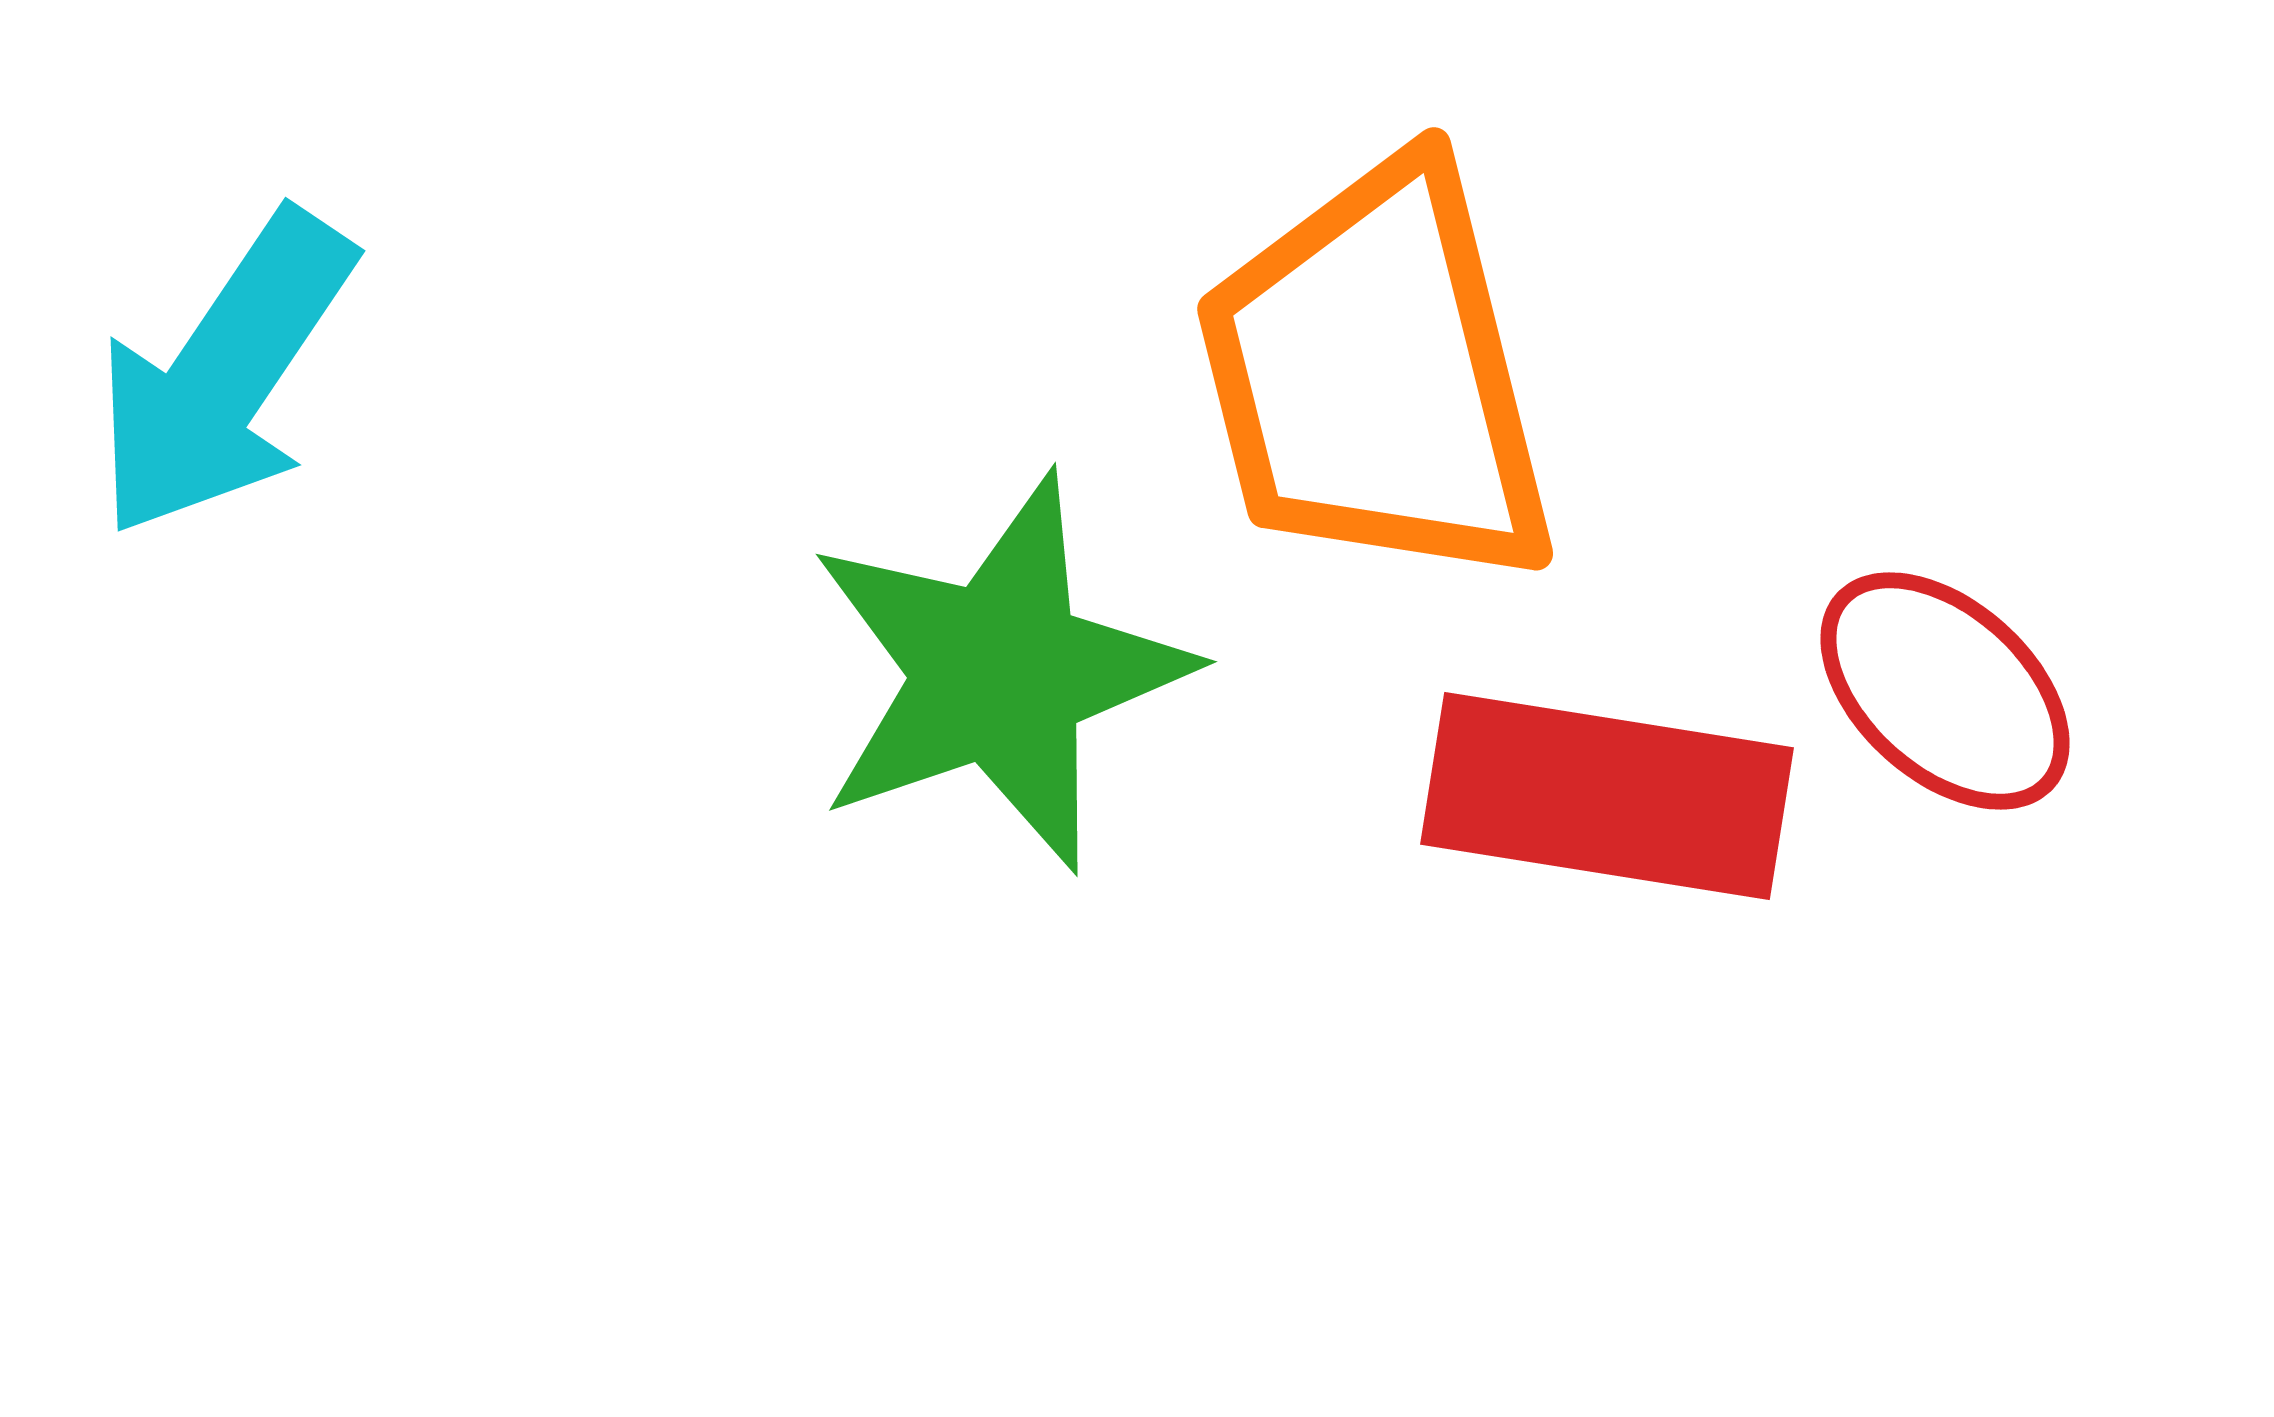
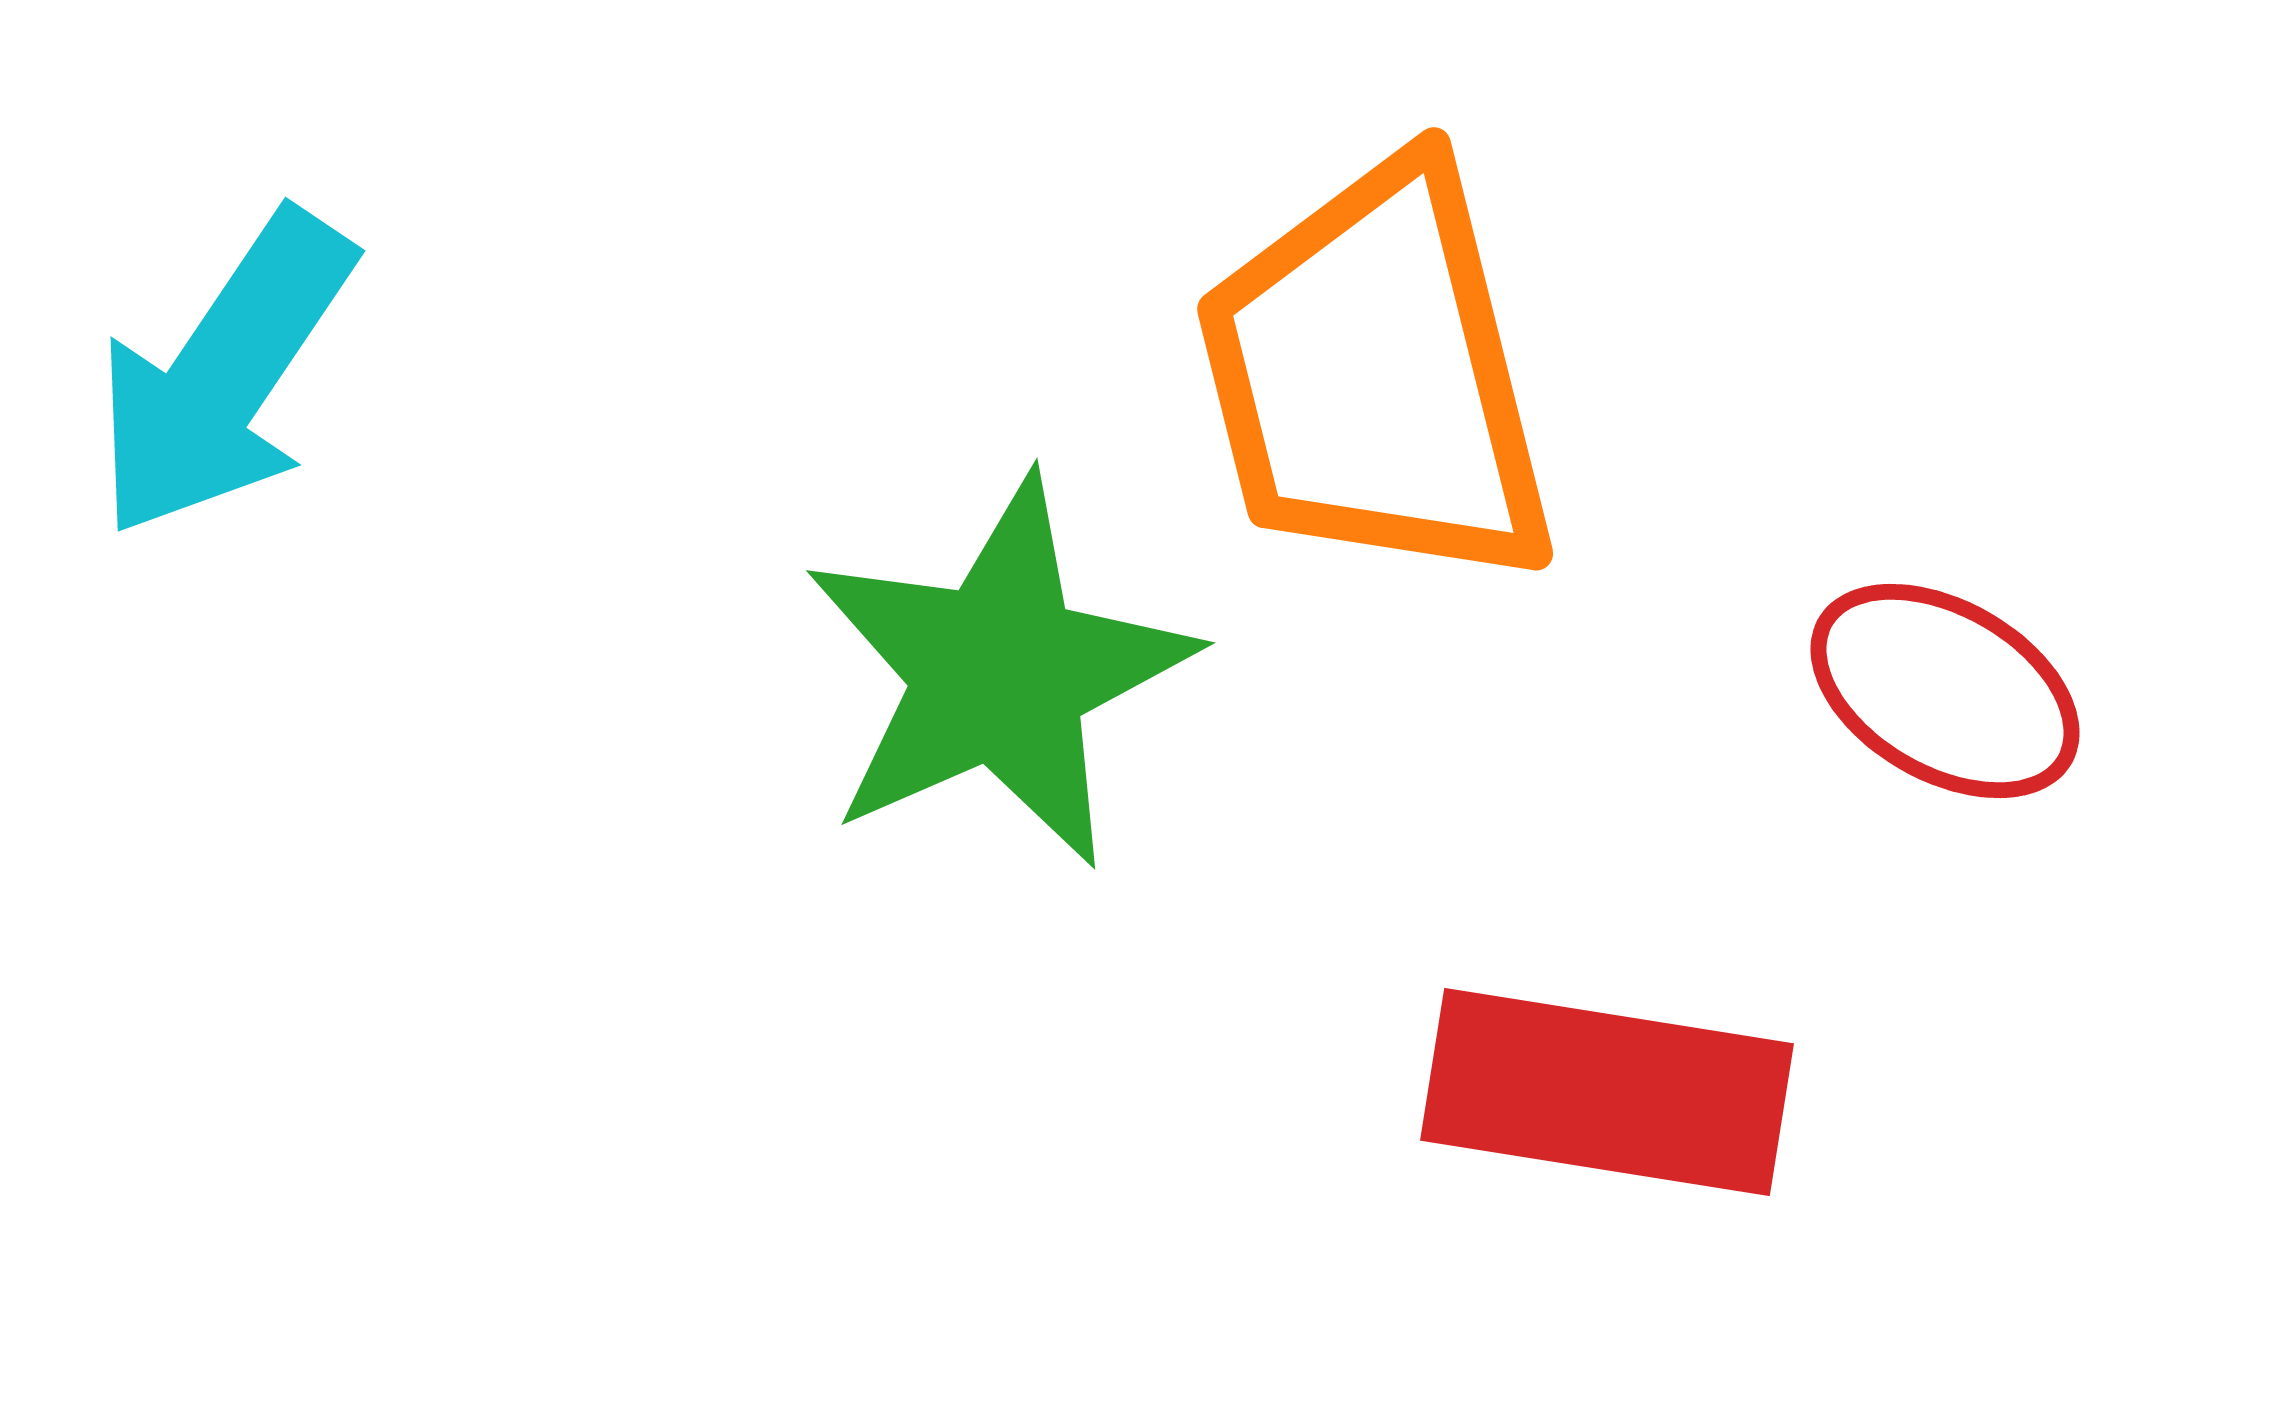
green star: rotated 5 degrees counterclockwise
red ellipse: rotated 12 degrees counterclockwise
red rectangle: moved 296 px down
